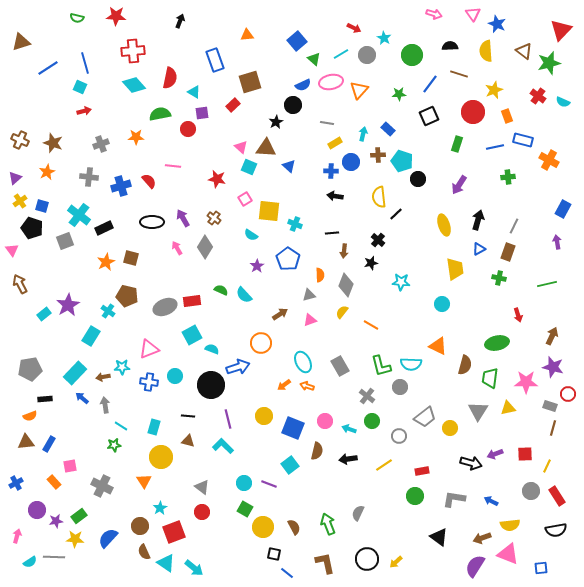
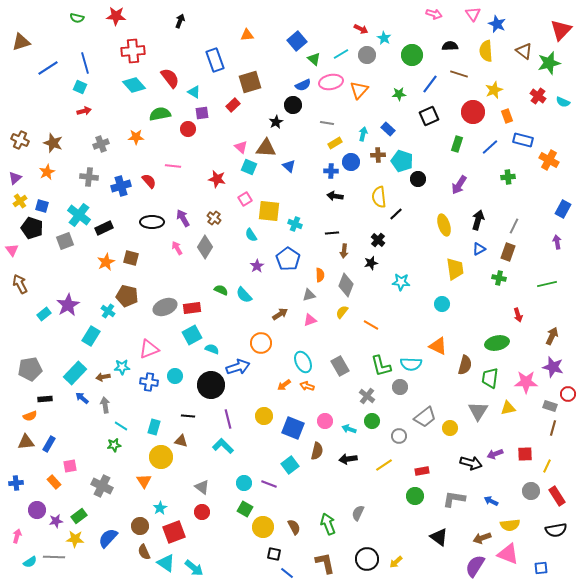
red arrow at (354, 28): moved 7 px right, 1 px down
red semicircle at (170, 78): rotated 50 degrees counterclockwise
blue line at (495, 147): moved 5 px left; rotated 30 degrees counterclockwise
cyan semicircle at (251, 235): rotated 24 degrees clockwise
red rectangle at (192, 301): moved 7 px down
brown triangle at (188, 441): moved 7 px left
blue cross at (16, 483): rotated 24 degrees clockwise
